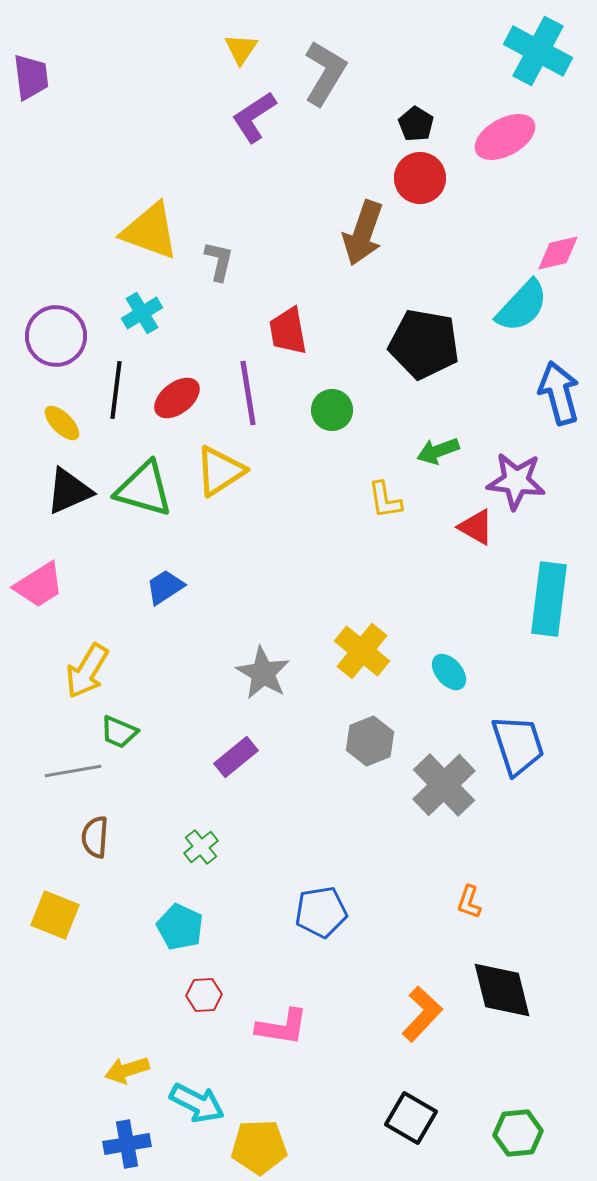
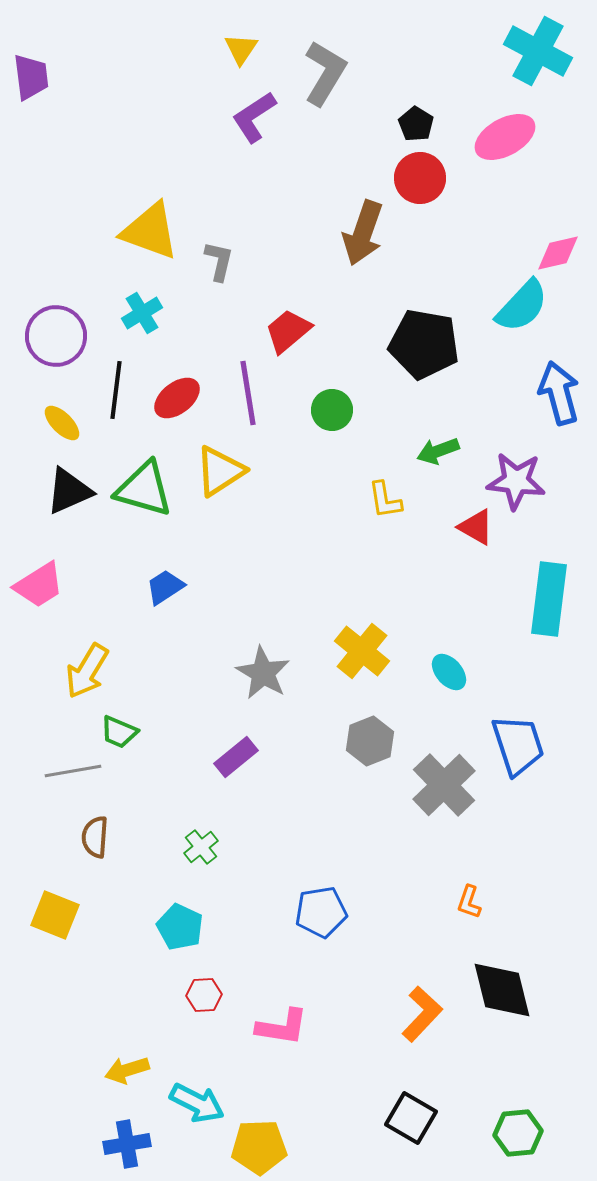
red trapezoid at (288, 331): rotated 60 degrees clockwise
